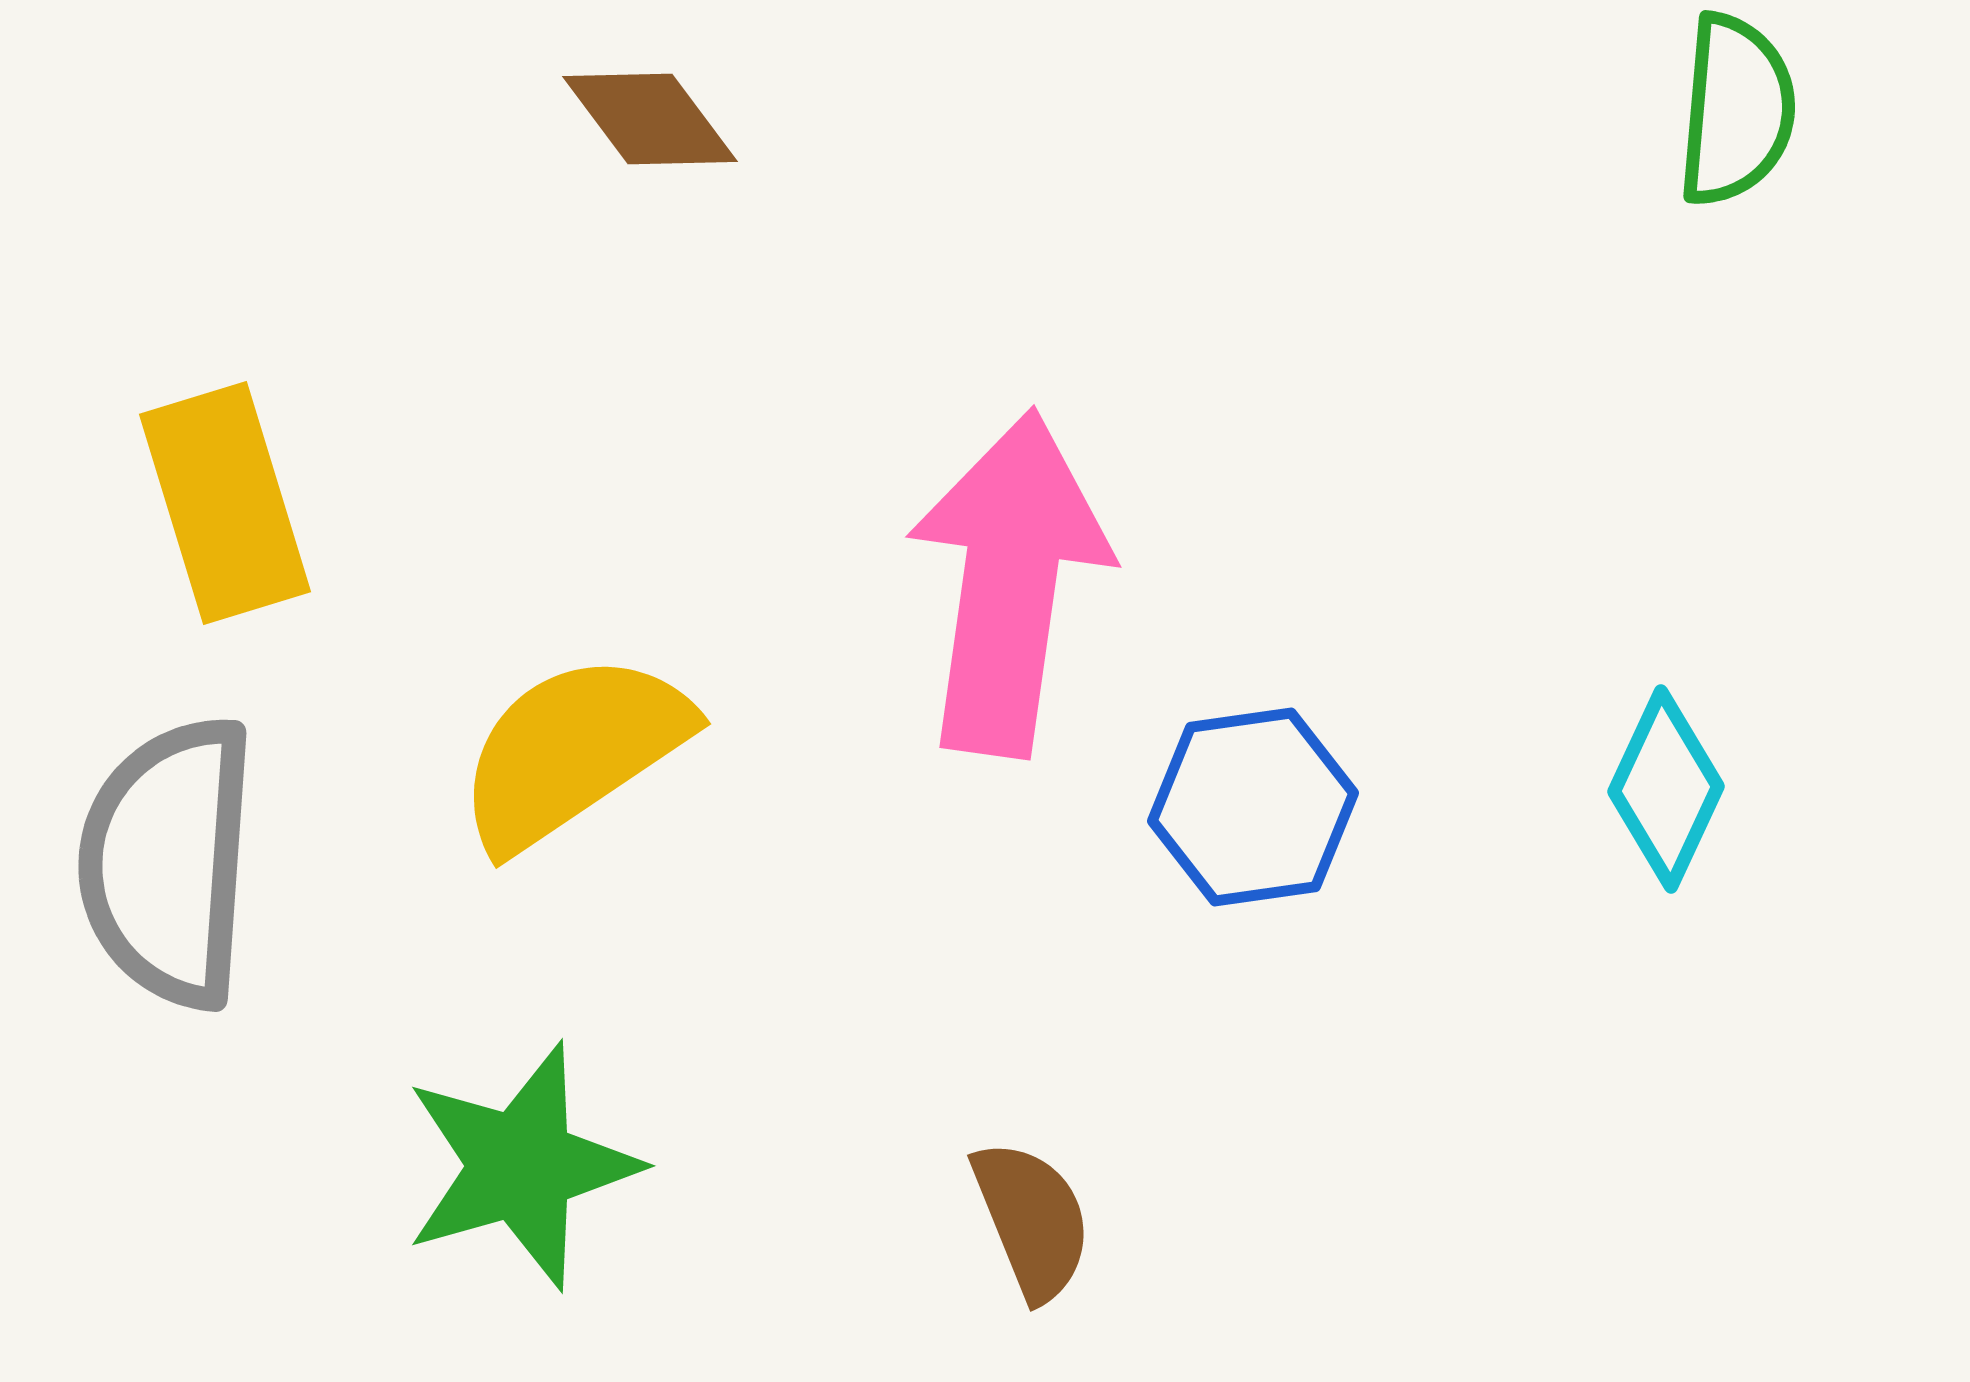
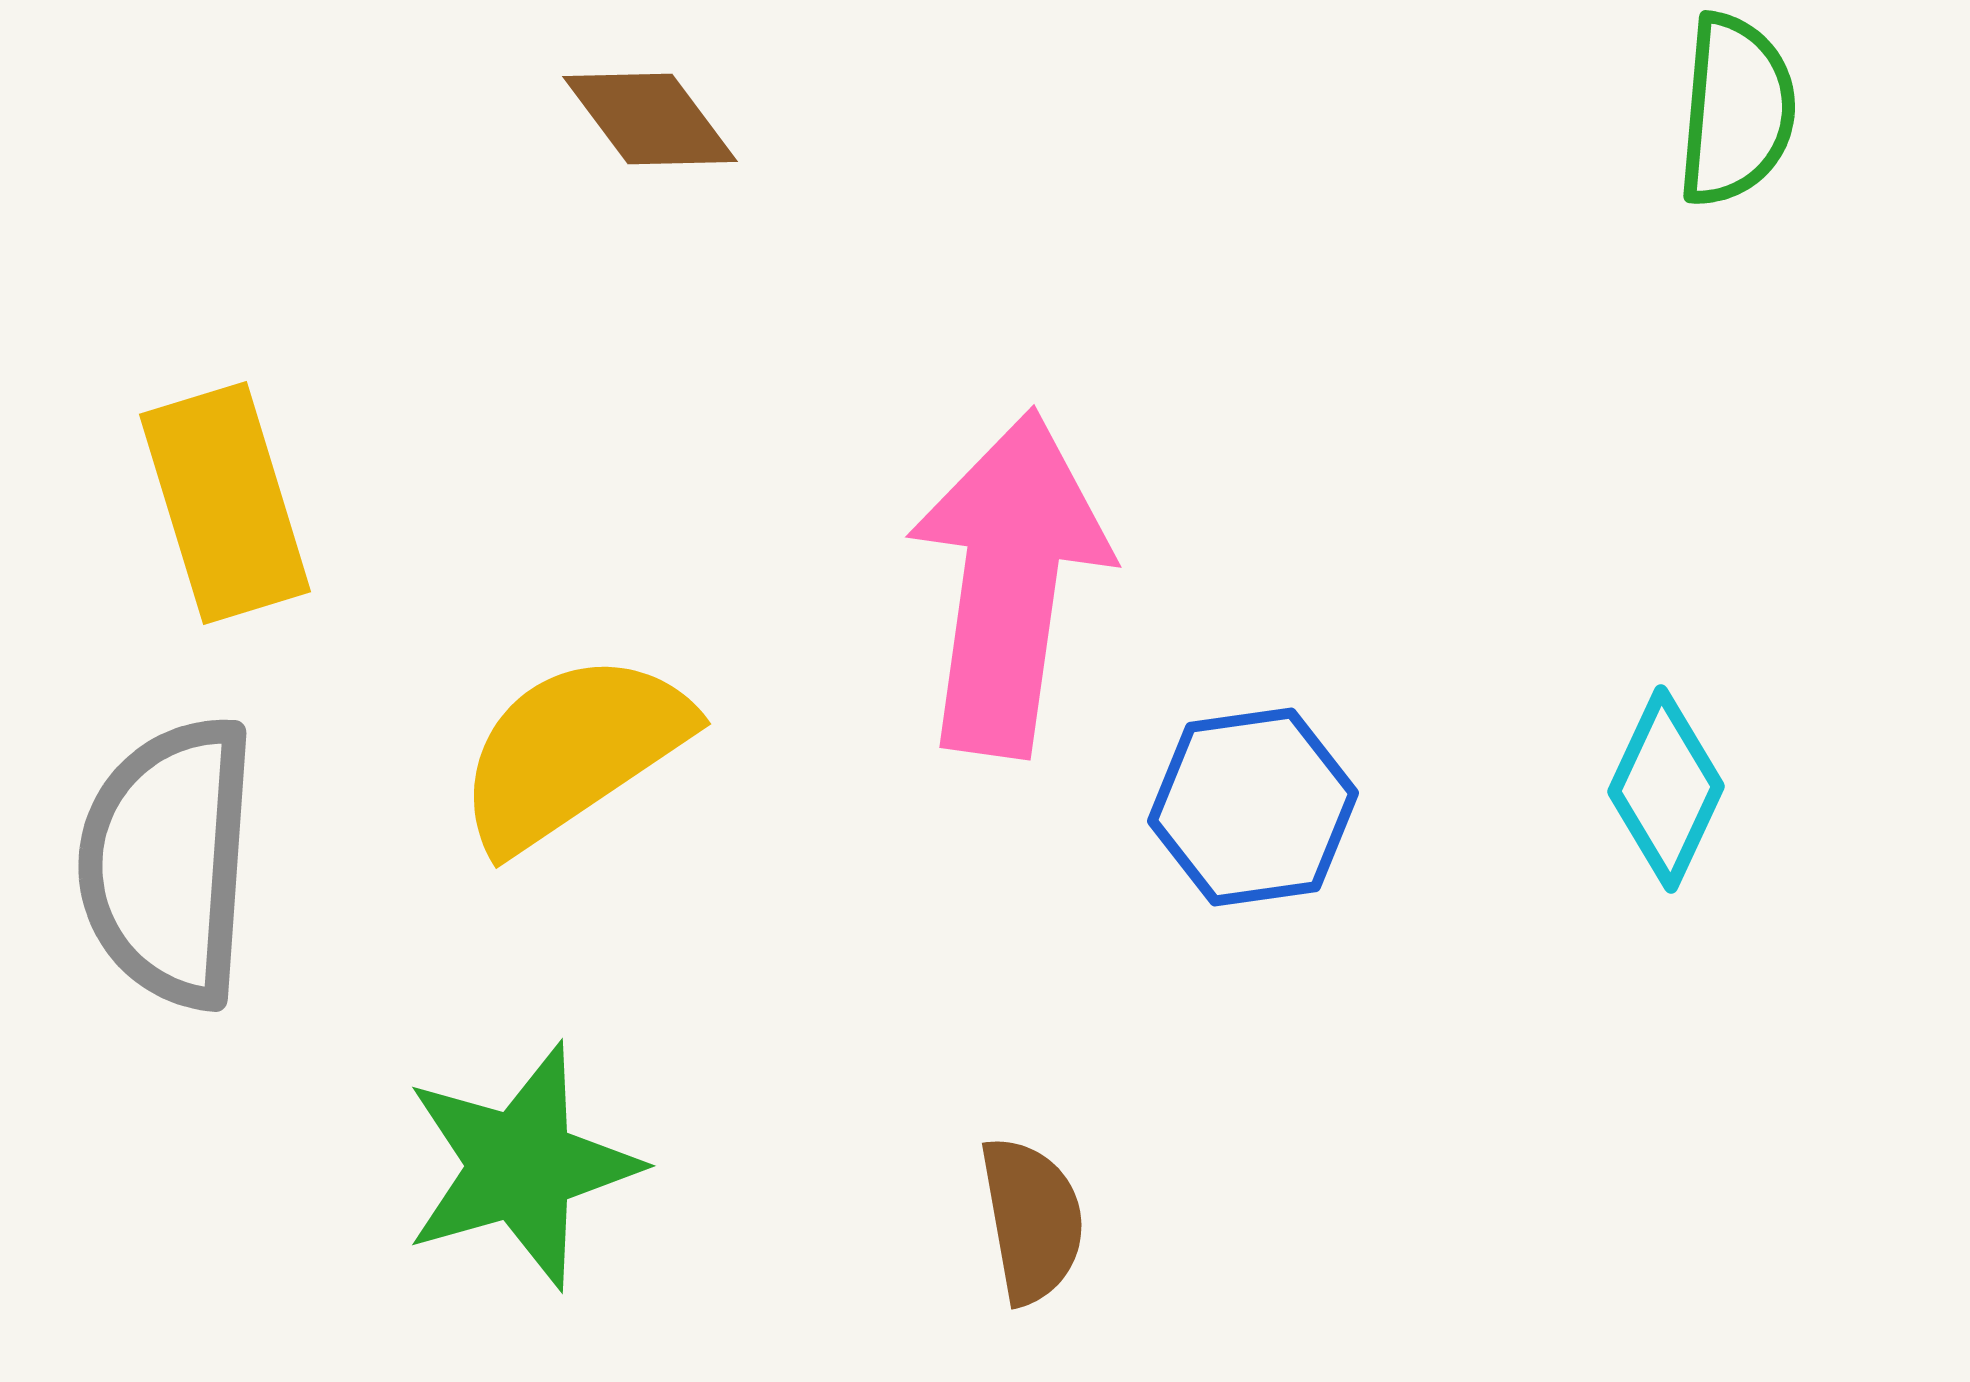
brown semicircle: rotated 12 degrees clockwise
